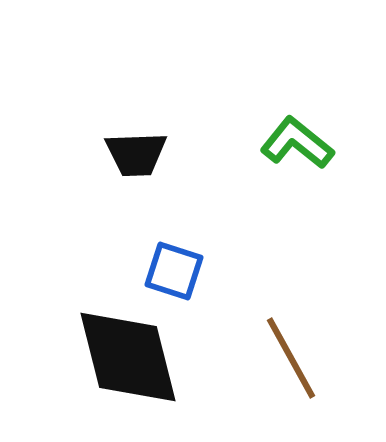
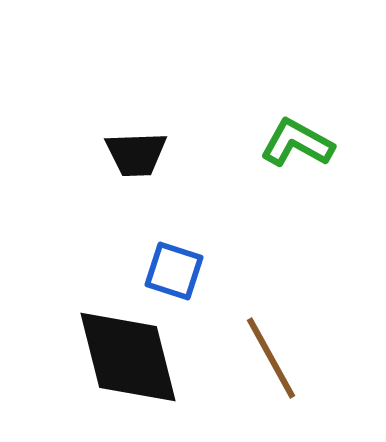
green L-shape: rotated 10 degrees counterclockwise
brown line: moved 20 px left
